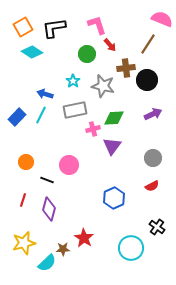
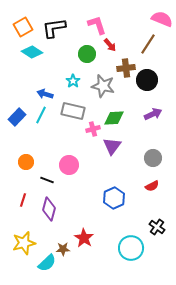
gray rectangle: moved 2 px left, 1 px down; rotated 25 degrees clockwise
